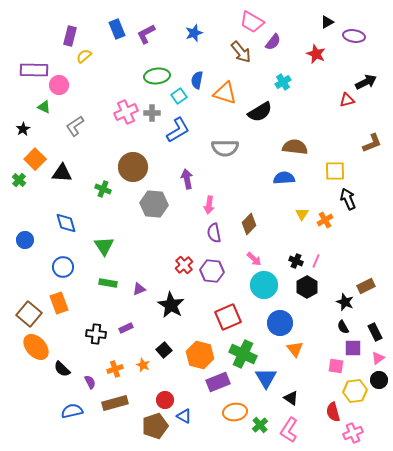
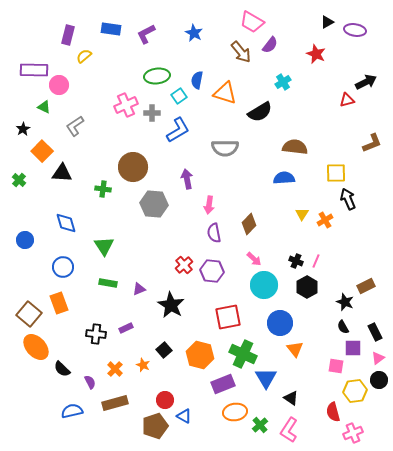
blue rectangle at (117, 29): moved 6 px left; rotated 60 degrees counterclockwise
blue star at (194, 33): rotated 24 degrees counterclockwise
purple rectangle at (70, 36): moved 2 px left, 1 px up
purple ellipse at (354, 36): moved 1 px right, 6 px up
purple semicircle at (273, 42): moved 3 px left, 3 px down
pink cross at (126, 112): moved 7 px up
orange square at (35, 159): moved 7 px right, 8 px up
yellow square at (335, 171): moved 1 px right, 2 px down
green cross at (103, 189): rotated 14 degrees counterclockwise
red square at (228, 317): rotated 12 degrees clockwise
orange cross at (115, 369): rotated 28 degrees counterclockwise
purple rectangle at (218, 382): moved 5 px right, 2 px down
